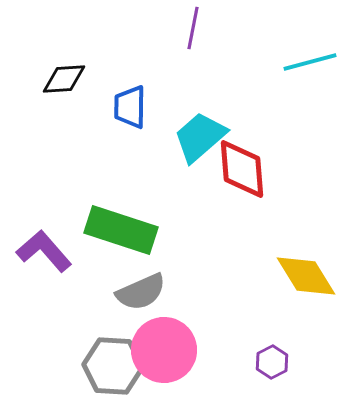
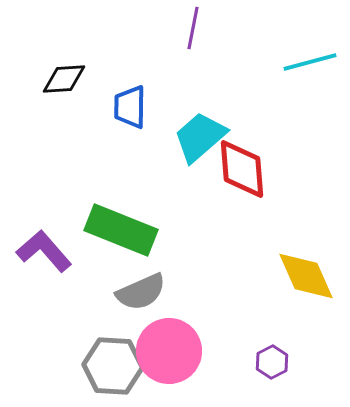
green rectangle: rotated 4 degrees clockwise
yellow diamond: rotated 8 degrees clockwise
pink circle: moved 5 px right, 1 px down
